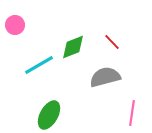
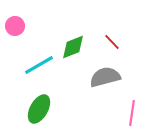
pink circle: moved 1 px down
green ellipse: moved 10 px left, 6 px up
